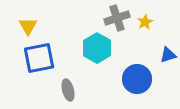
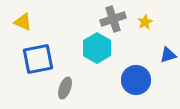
gray cross: moved 4 px left, 1 px down
yellow triangle: moved 5 px left, 4 px up; rotated 36 degrees counterclockwise
blue square: moved 1 px left, 1 px down
blue circle: moved 1 px left, 1 px down
gray ellipse: moved 3 px left, 2 px up; rotated 35 degrees clockwise
